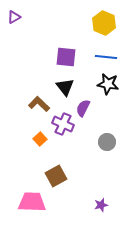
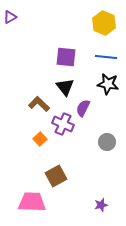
purple triangle: moved 4 px left
